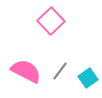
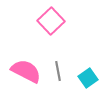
gray line: moved 2 px left; rotated 48 degrees counterclockwise
